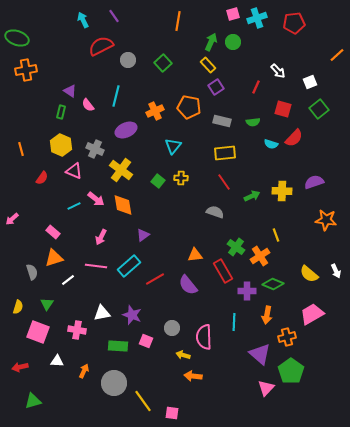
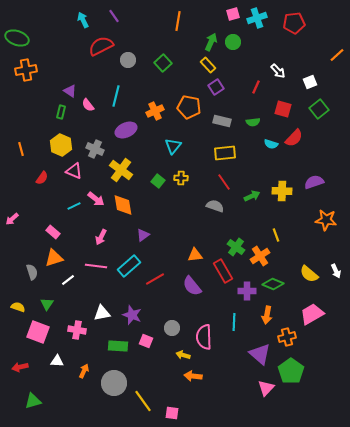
gray semicircle at (215, 212): moved 6 px up
purple semicircle at (188, 285): moved 4 px right, 1 px down
yellow semicircle at (18, 307): rotated 88 degrees counterclockwise
